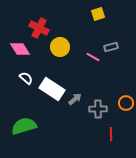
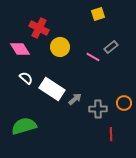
gray rectangle: rotated 24 degrees counterclockwise
orange circle: moved 2 px left
